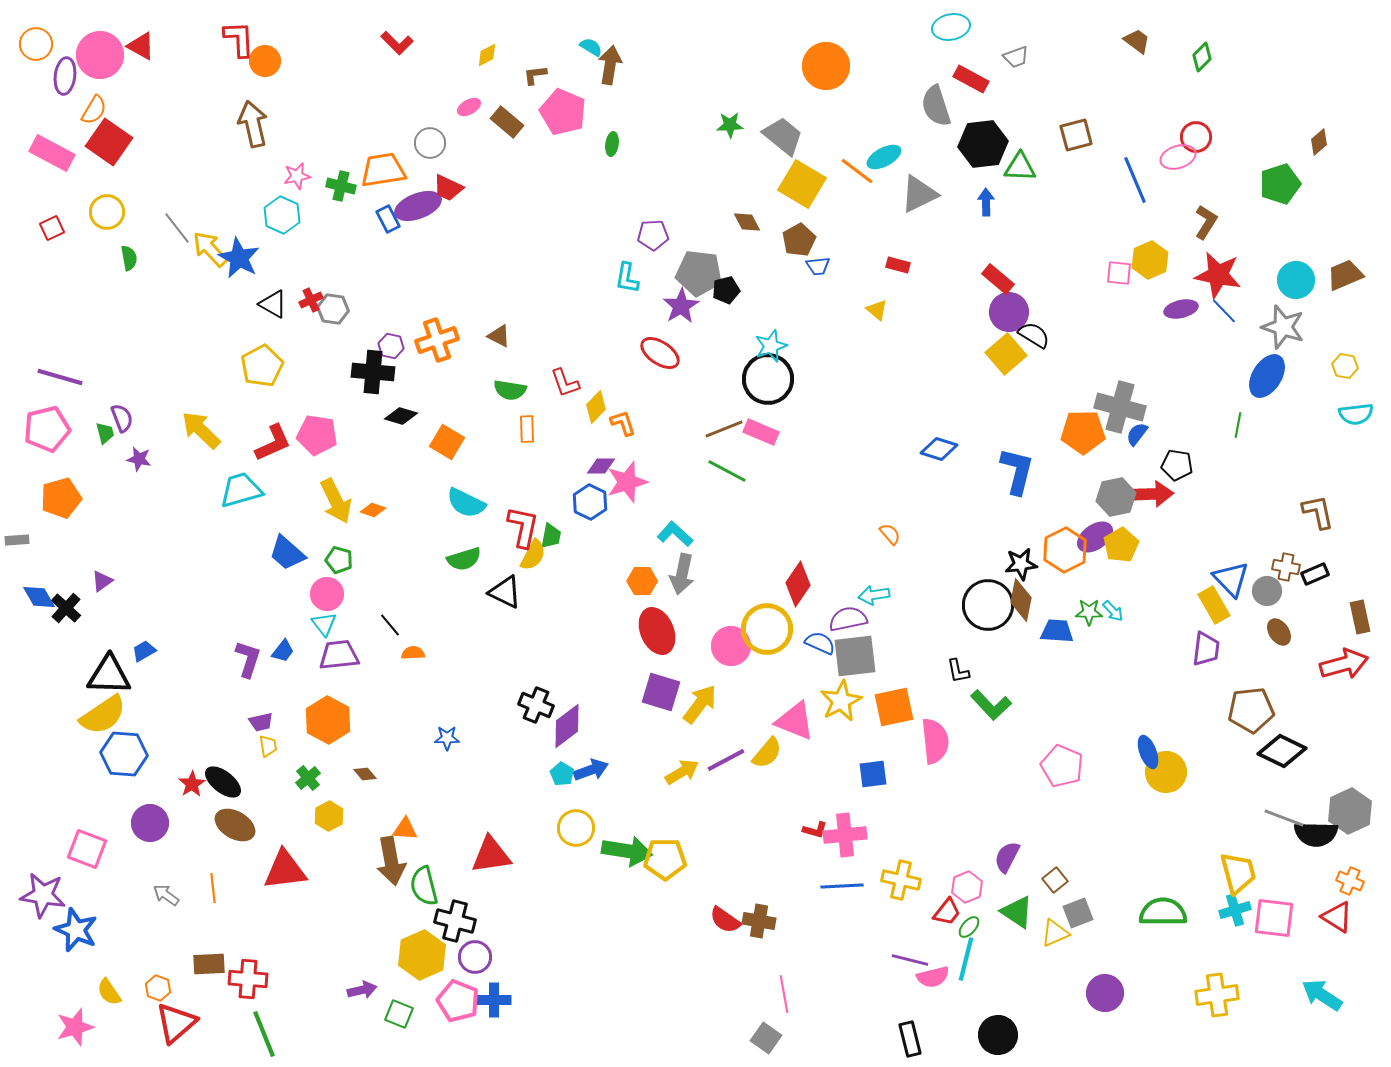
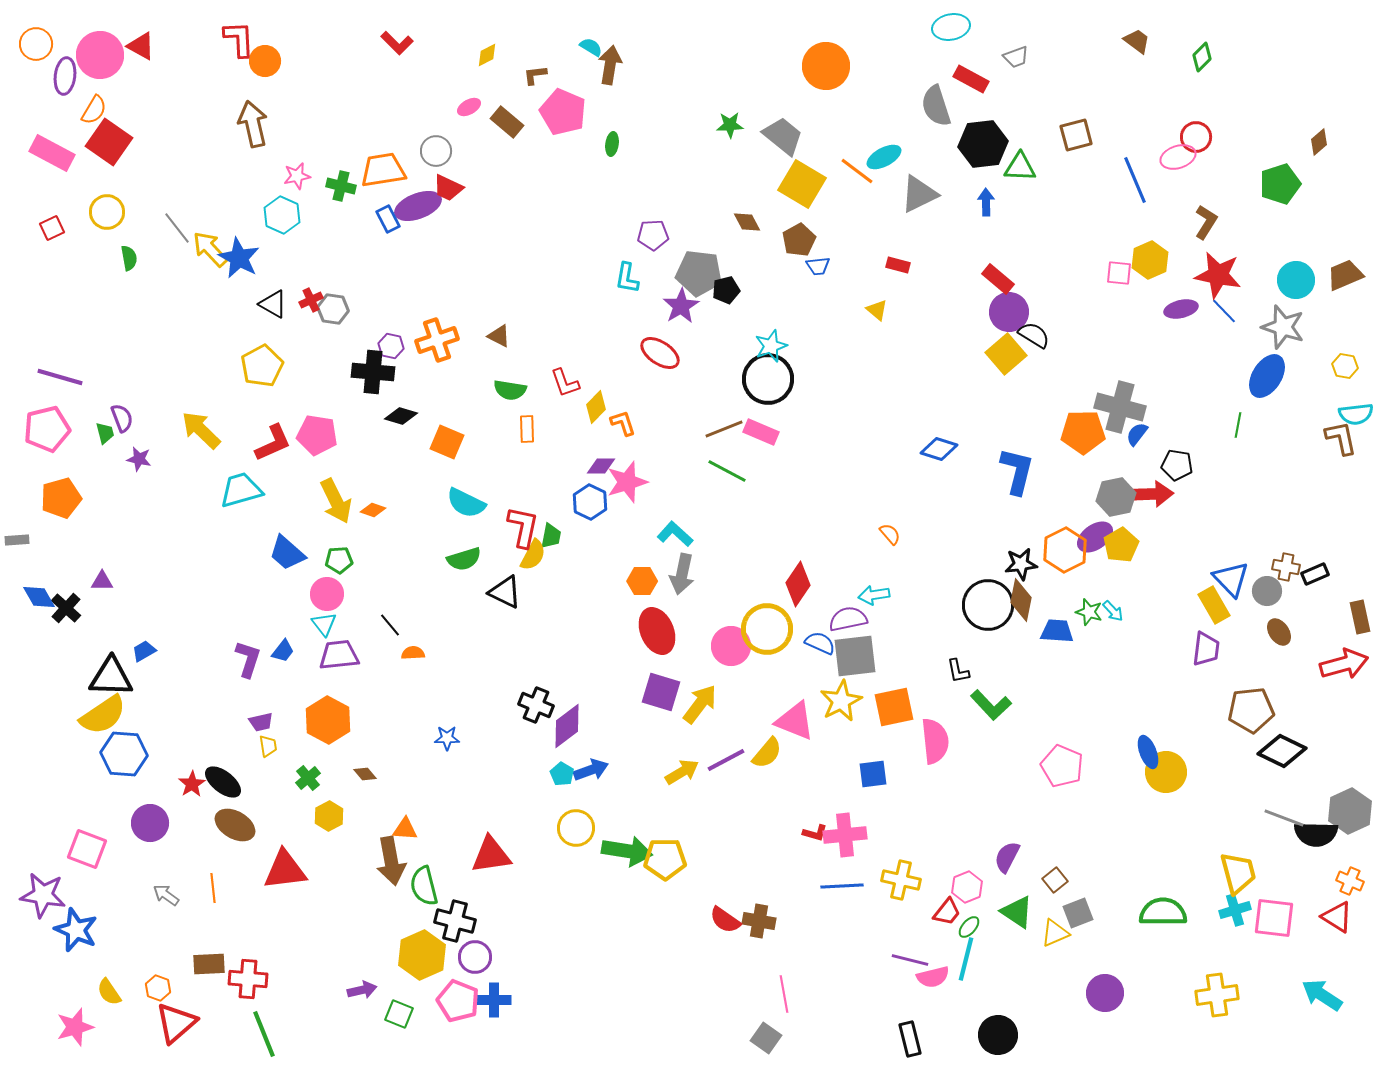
gray circle at (430, 143): moved 6 px right, 8 px down
orange square at (447, 442): rotated 8 degrees counterclockwise
brown L-shape at (1318, 512): moved 23 px right, 74 px up
green pentagon at (339, 560): rotated 20 degrees counterclockwise
purple triangle at (102, 581): rotated 35 degrees clockwise
green star at (1089, 612): rotated 16 degrees clockwise
black triangle at (109, 675): moved 2 px right, 2 px down
red L-shape at (815, 830): moved 3 px down
